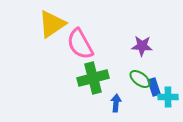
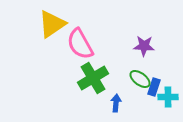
purple star: moved 2 px right
green cross: rotated 16 degrees counterclockwise
blue rectangle: rotated 36 degrees clockwise
